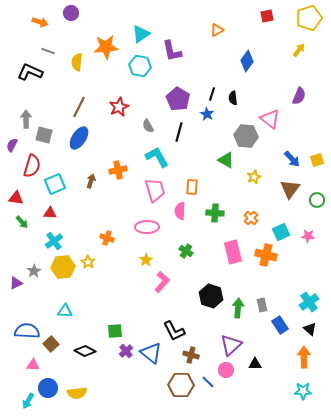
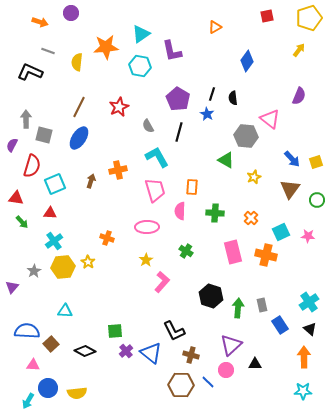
orange triangle at (217, 30): moved 2 px left, 3 px up
yellow square at (317, 160): moved 1 px left, 2 px down
purple triangle at (16, 283): moved 4 px left, 4 px down; rotated 24 degrees counterclockwise
